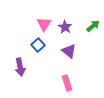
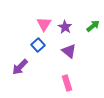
purple arrow: rotated 54 degrees clockwise
